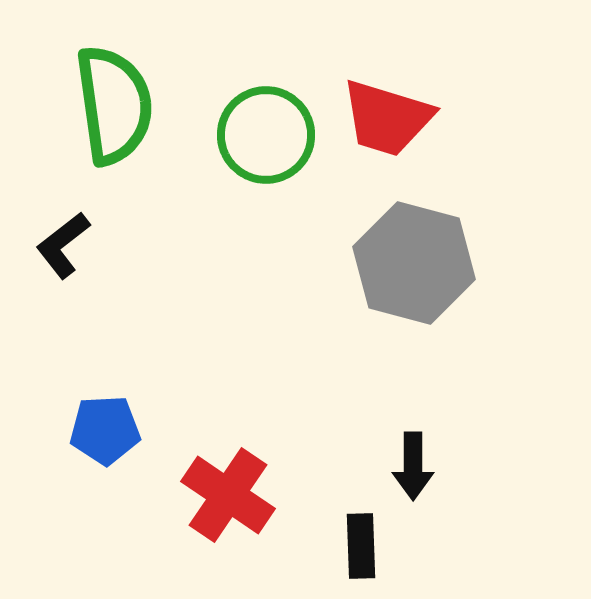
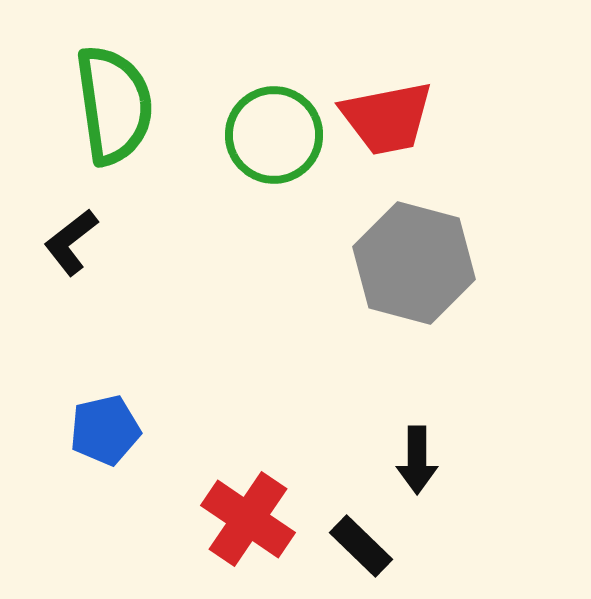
red trapezoid: rotated 28 degrees counterclockwise
green circle: moved 8 px right
black L-shape: moved 8 px right, 3 px up
blue pentagon: rotated 10 degrees counterclockwise
black arrow: moved 4 px right, 6 px up
red cross: moved 20 px right, 24 px down
black rectangle: rotated 44 degrees counterclockwise
